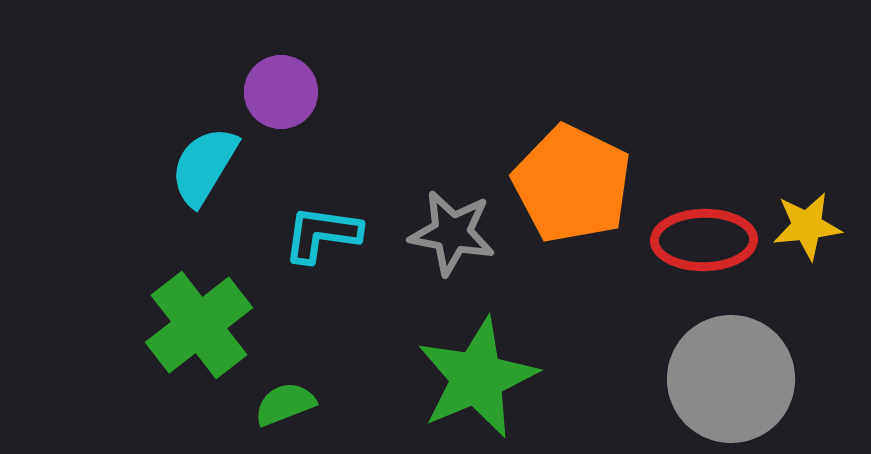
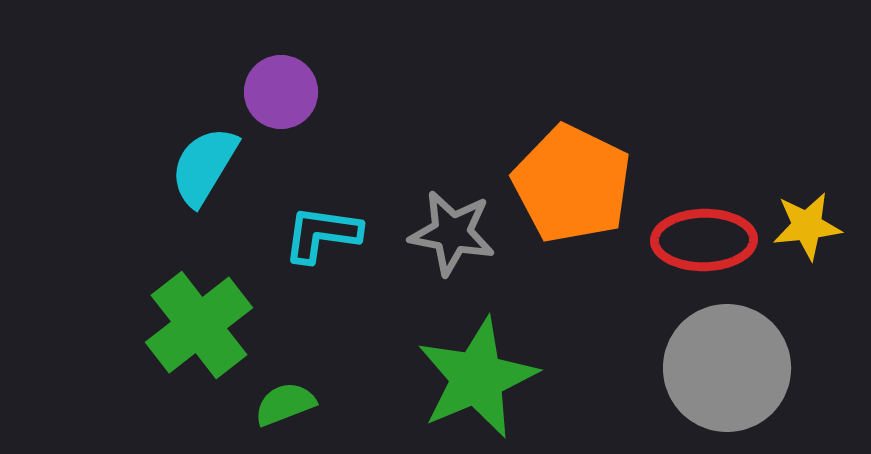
gray circle: moved 4 px left, 11 px up
